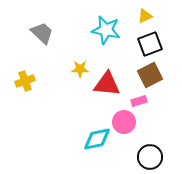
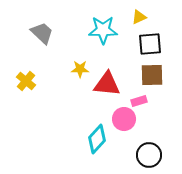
yellow triangle: moved 6 px left, 1 px down
cyan star: moved 3 px left; rotated 12 degrees counterclockwise
black square: rotated 15 degrees clockwise
brown square: moved 2 px right; rotated 25 degrees clockwise
yellow cross: moved 1 px right; rotated 30 degrees counterclockwise
pink circle: moved 3 px up
cyan diamond: rotated 36 degrees counterclockwise
black circle: moved 1 px left, 2 px up
